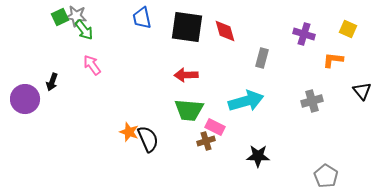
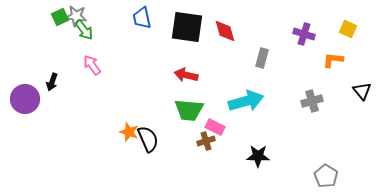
red arrow: rotated 15 degrees clockwise
